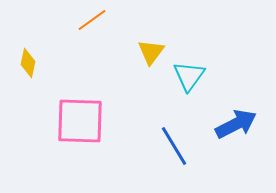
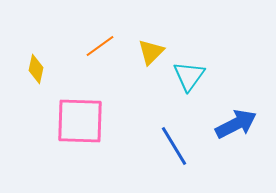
orange line: moved 8 px right, 26 px down
yellow triangle: rotated 8 degrees clockwise
yellow diamond: moved 8 px right, 6 px down
